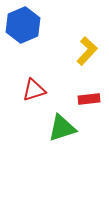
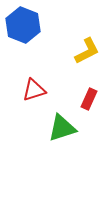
blue hexagon: rotated 16 degrees counterclockwise
yellow L-shape: rotated 20 degrees clockwise
red rectangle: rotated 60 degrees counterclockwise
